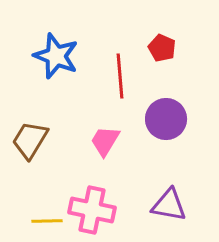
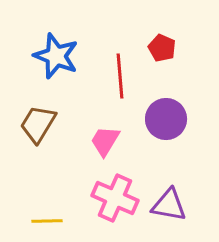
brown trapezoid: moved 8 px right, 16 px up
pink cross: moved 23 px right, 12 px up; rotated 12 degrees clockwise
